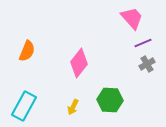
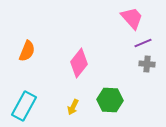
gray cross: rotated 35 degrees clockwise
